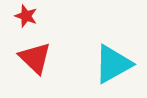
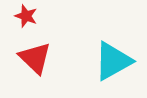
cyan triangle: moved 3 px up
